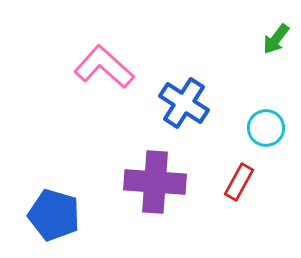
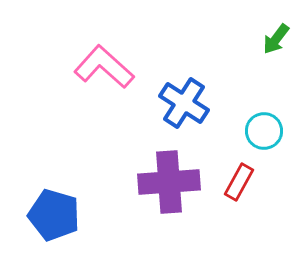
cyan circle: moved 2 px left, 3 px down
purple cross: moved 14 px right; rotated 8 degrees counterclockwise
